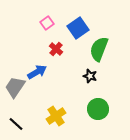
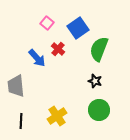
pink square: rotated 16 degrees counterclockwise
red cross: moved 2 px right
blue arrow: moved 14 px up; rotated 78 degrees clockwise
black star: moved 5 px right, 5 px down
gray trapezoid: moved 1 px right, 1 px up; rotated 40 degrees counterclockwise
green circle: moved 1 px right, 1 px down
yellow cross: moved 1 px right
black line: moved 5 px right, 3 px up; rotated 49 degrees clockwise
